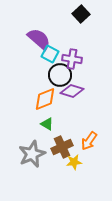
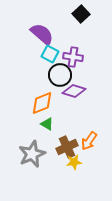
purple semicircle: moved 3 px right, 5 px up
purple cross: moved 1 px right, 2 px up
purple diamond: moved 2 px right
orange diamond: moved 3 px left, 4 px down
brown cross: moved 5 px right
